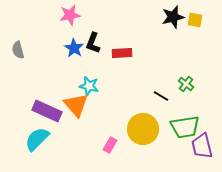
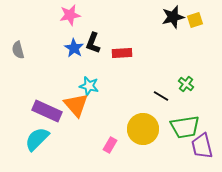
yellow square: rotated 28 degrees counterclockwise
